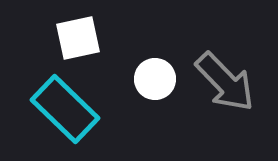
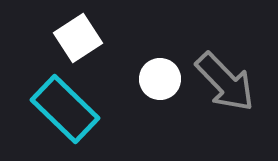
white square: rotated 21 degrees counterclockwise
white circle: moved 5 px right
